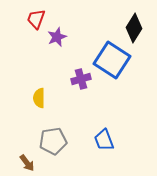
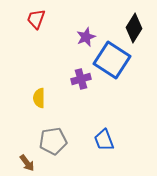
purple star: moved 29 px right
